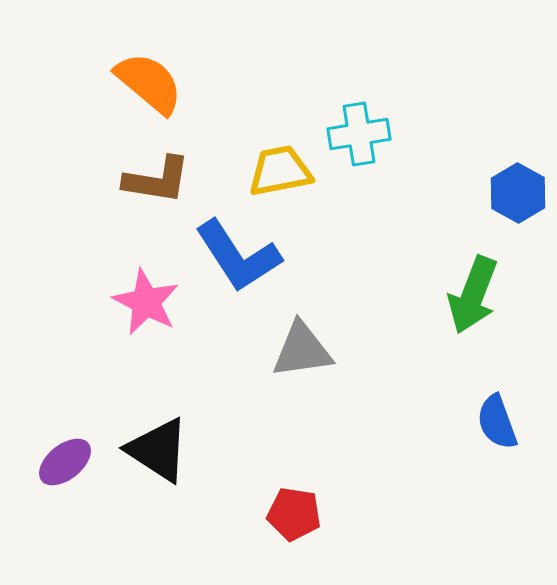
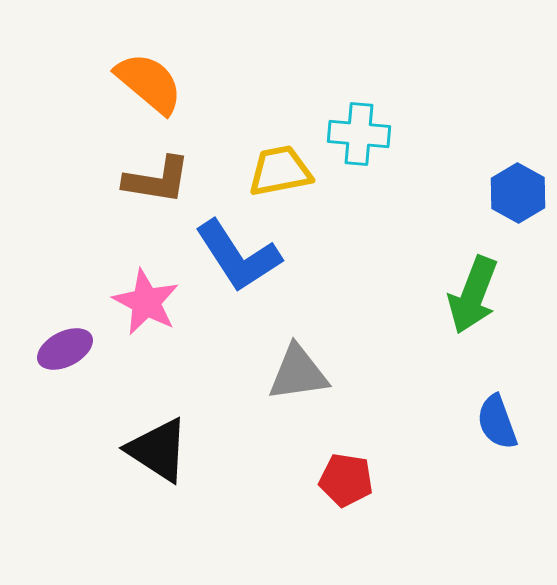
cyan cross: rotated 14 degrees clockwise
gray triangle: moved 4 px left, 23 px down
purple ellipse: moved 113 px up; rotated 12 degrees clockwise
red pentagon: moved 52 px right, 34 px up
